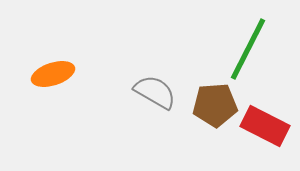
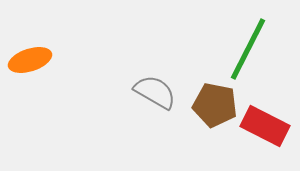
orange ellipse: moved 23 px left, 14 px up
brown pentagon: rotated 15 degrees clockwise
